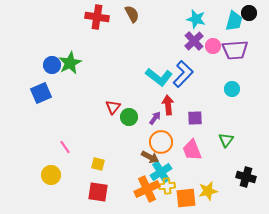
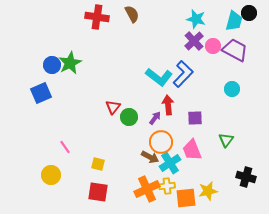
purple trapezoid: rotated 148 degrees counterclockwise
cyan cross: moved 9 px right, 9 px up
